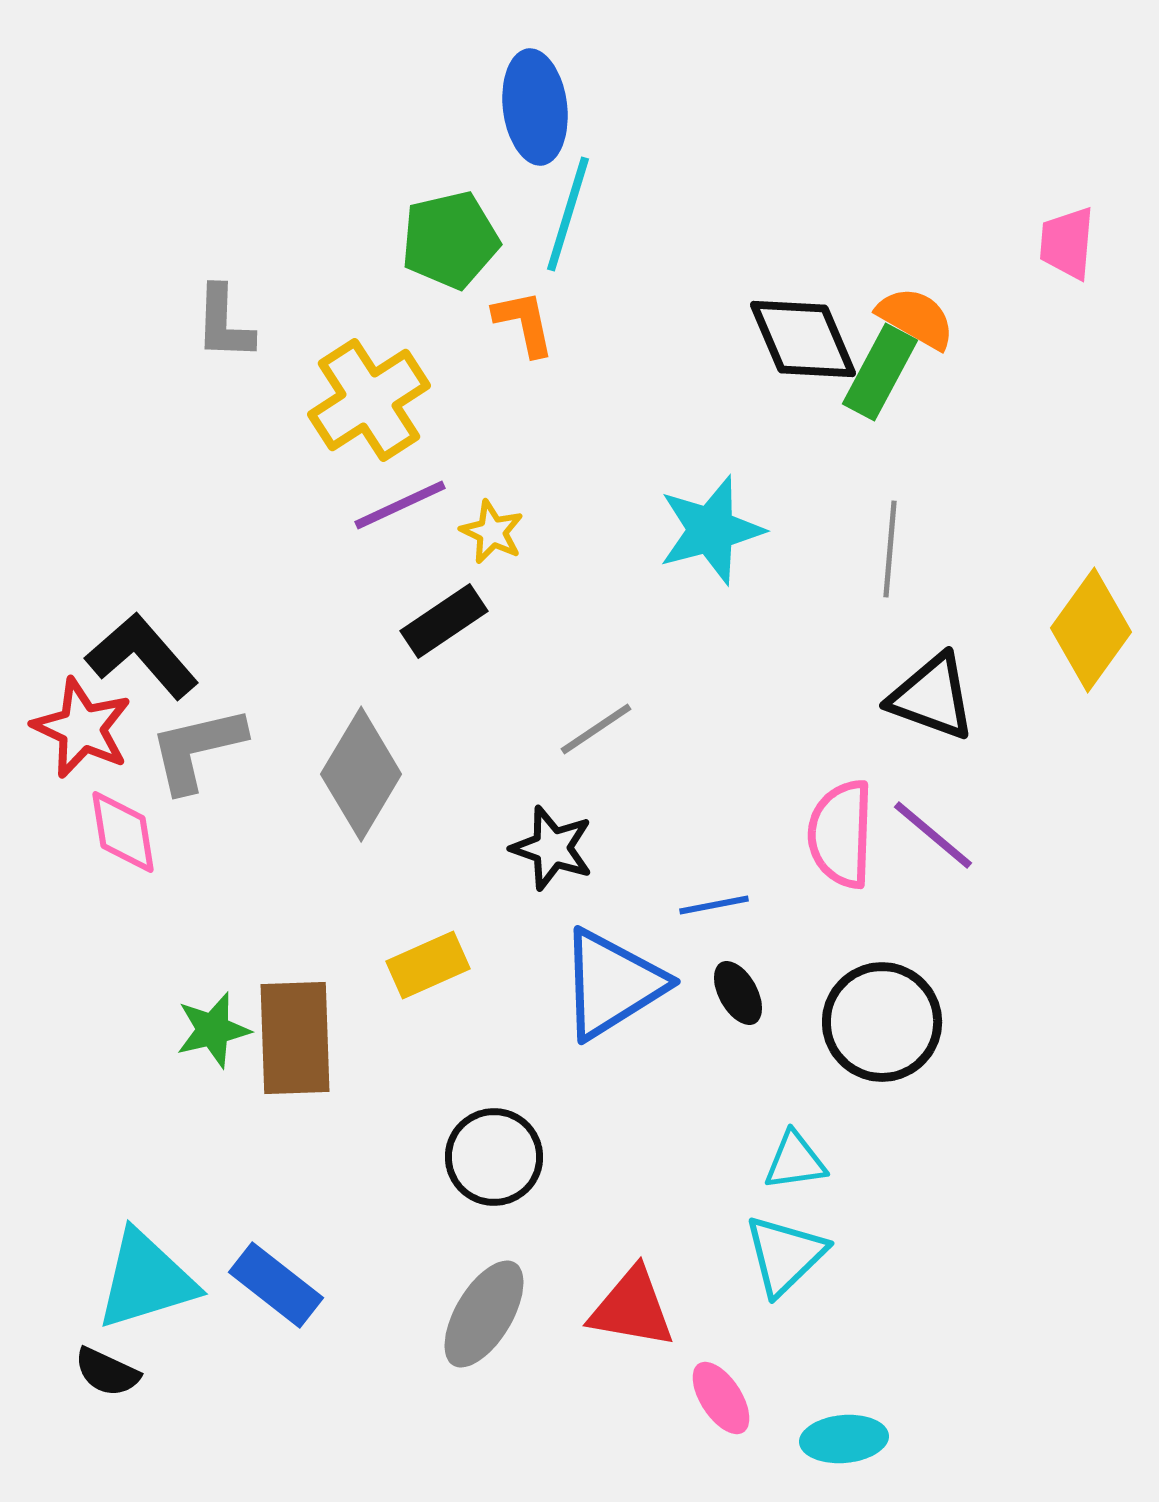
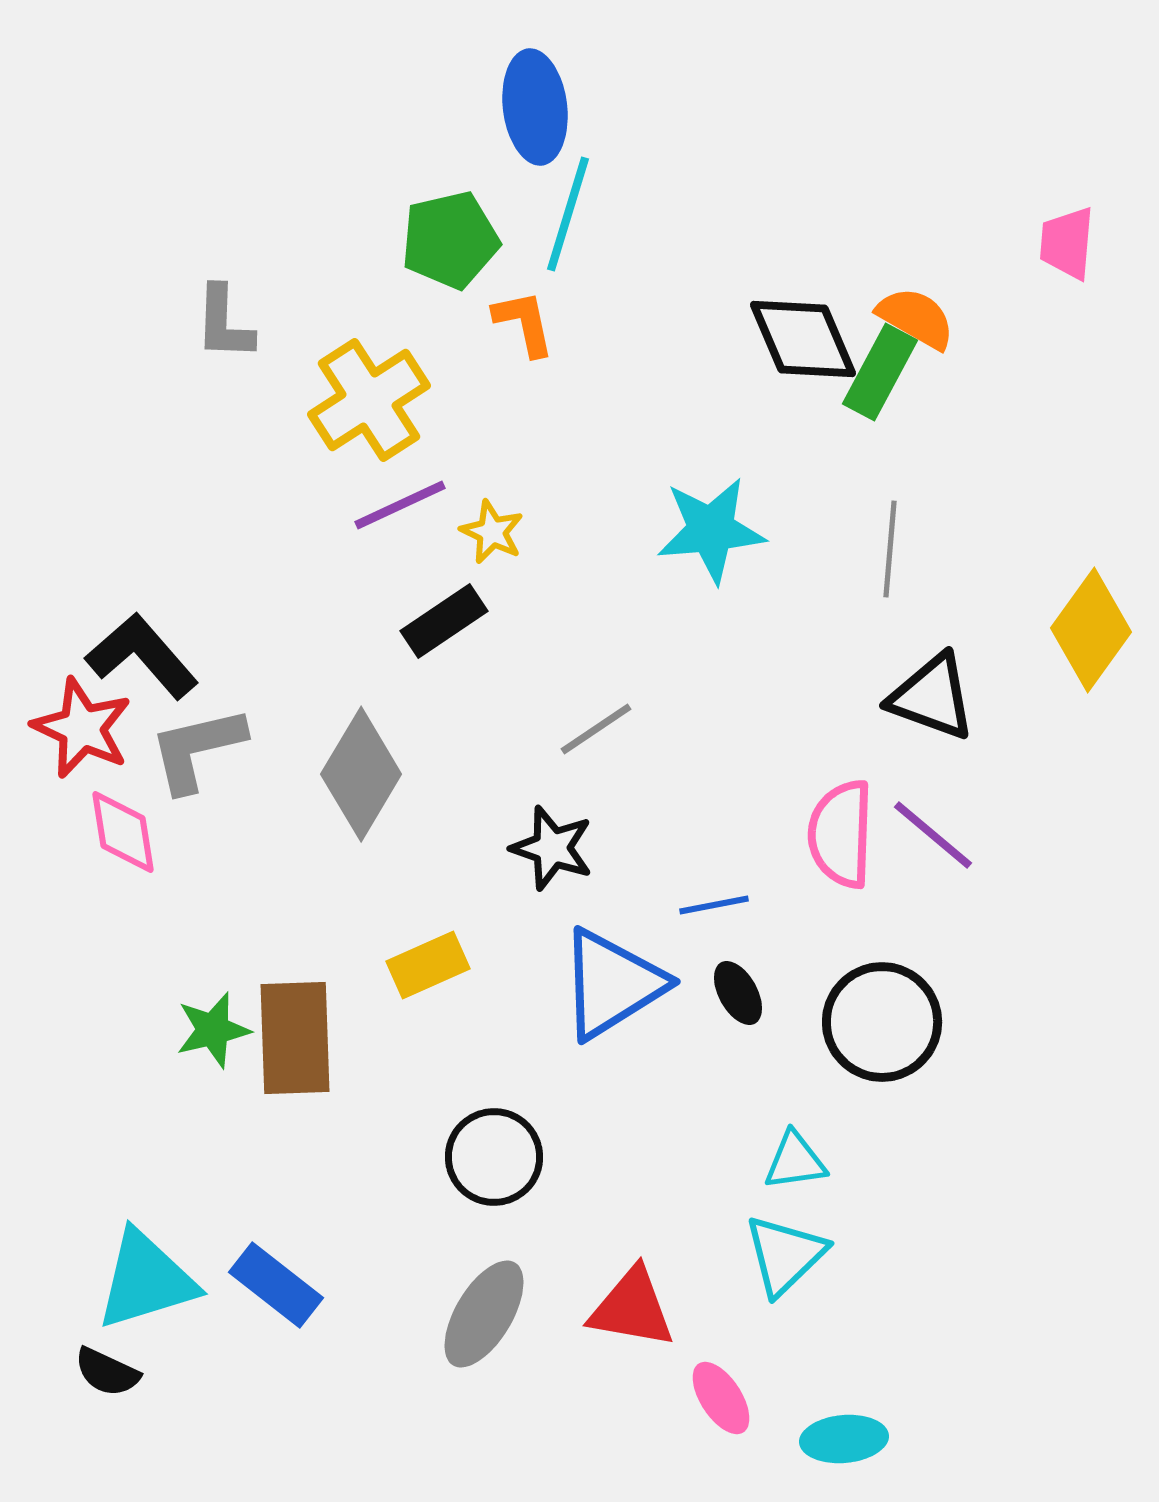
cyan star at (711, 530): rotated 10 degrees clockwise
